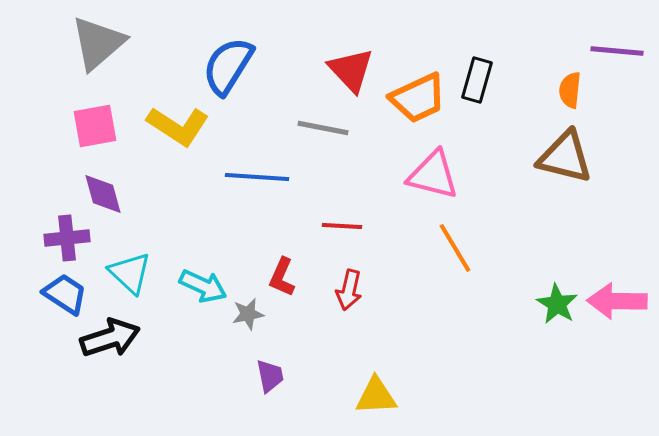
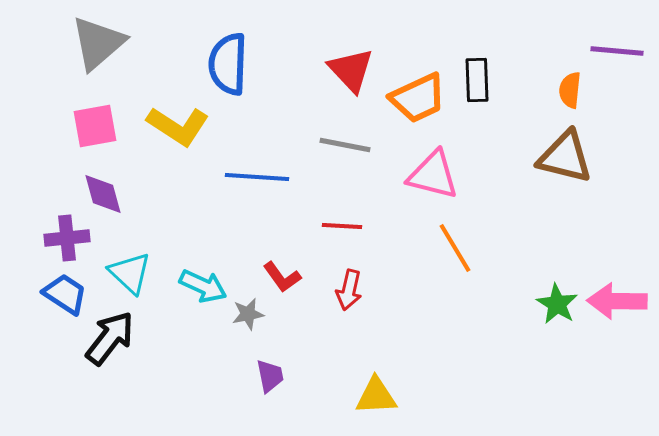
blue semicircle: moved 2 px up; rotated 30 degrees counterclockwise
black rectangle: rotated 18 degrees counterclockwise
gray line: moved 22 px right, 17 px down
red L-shape: rotated 60 degrees counterclockwise
black arrow: rotated 34 degrees counterclockwise
